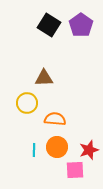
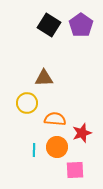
red star: moved 7 px left, 17 px up
